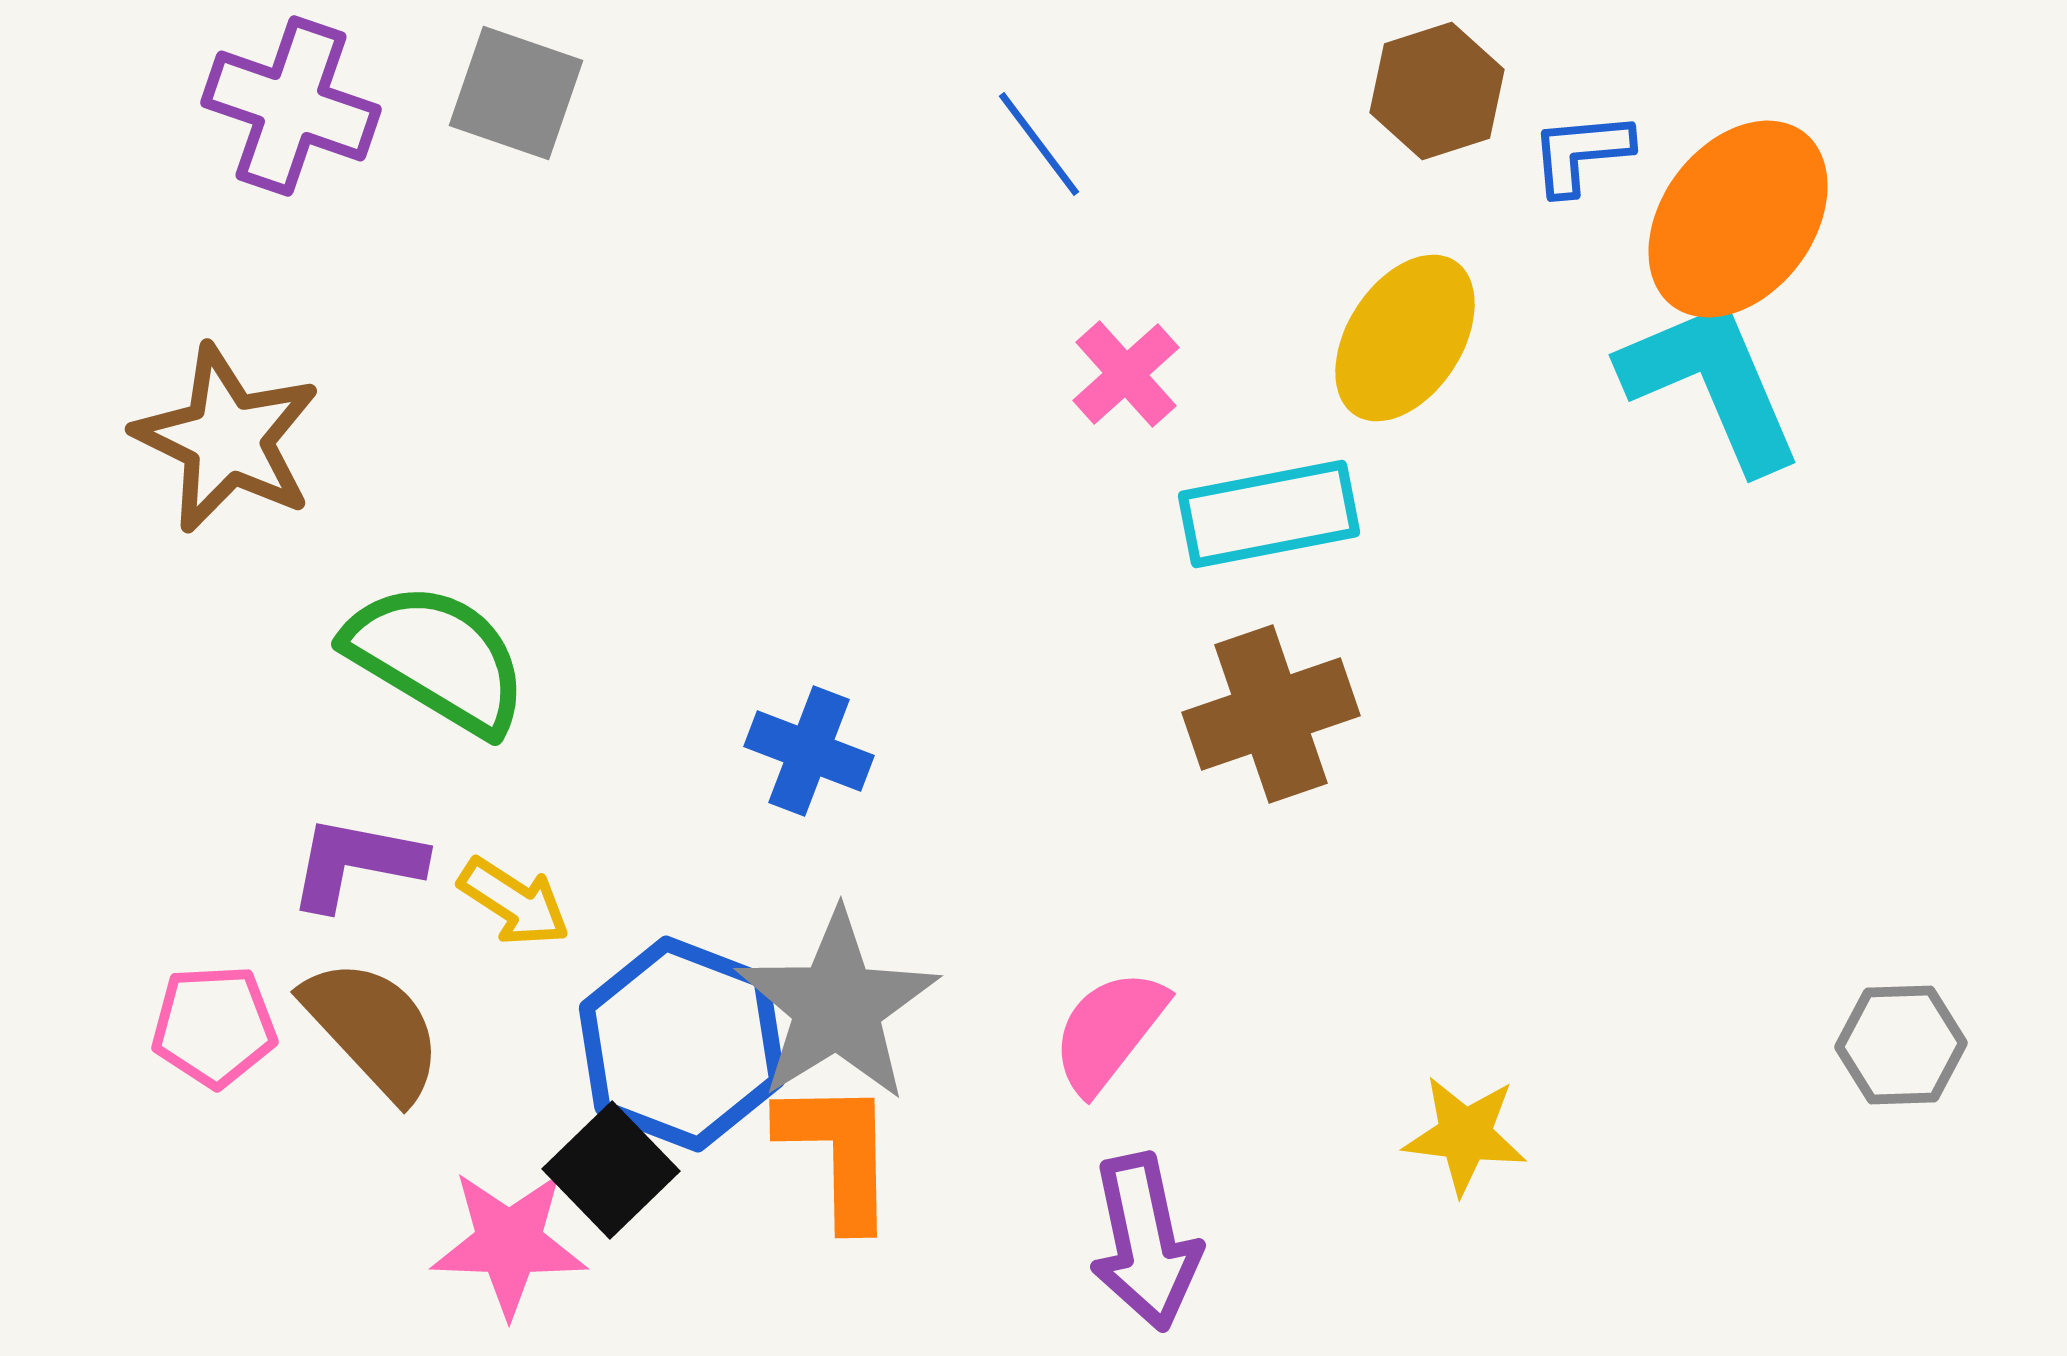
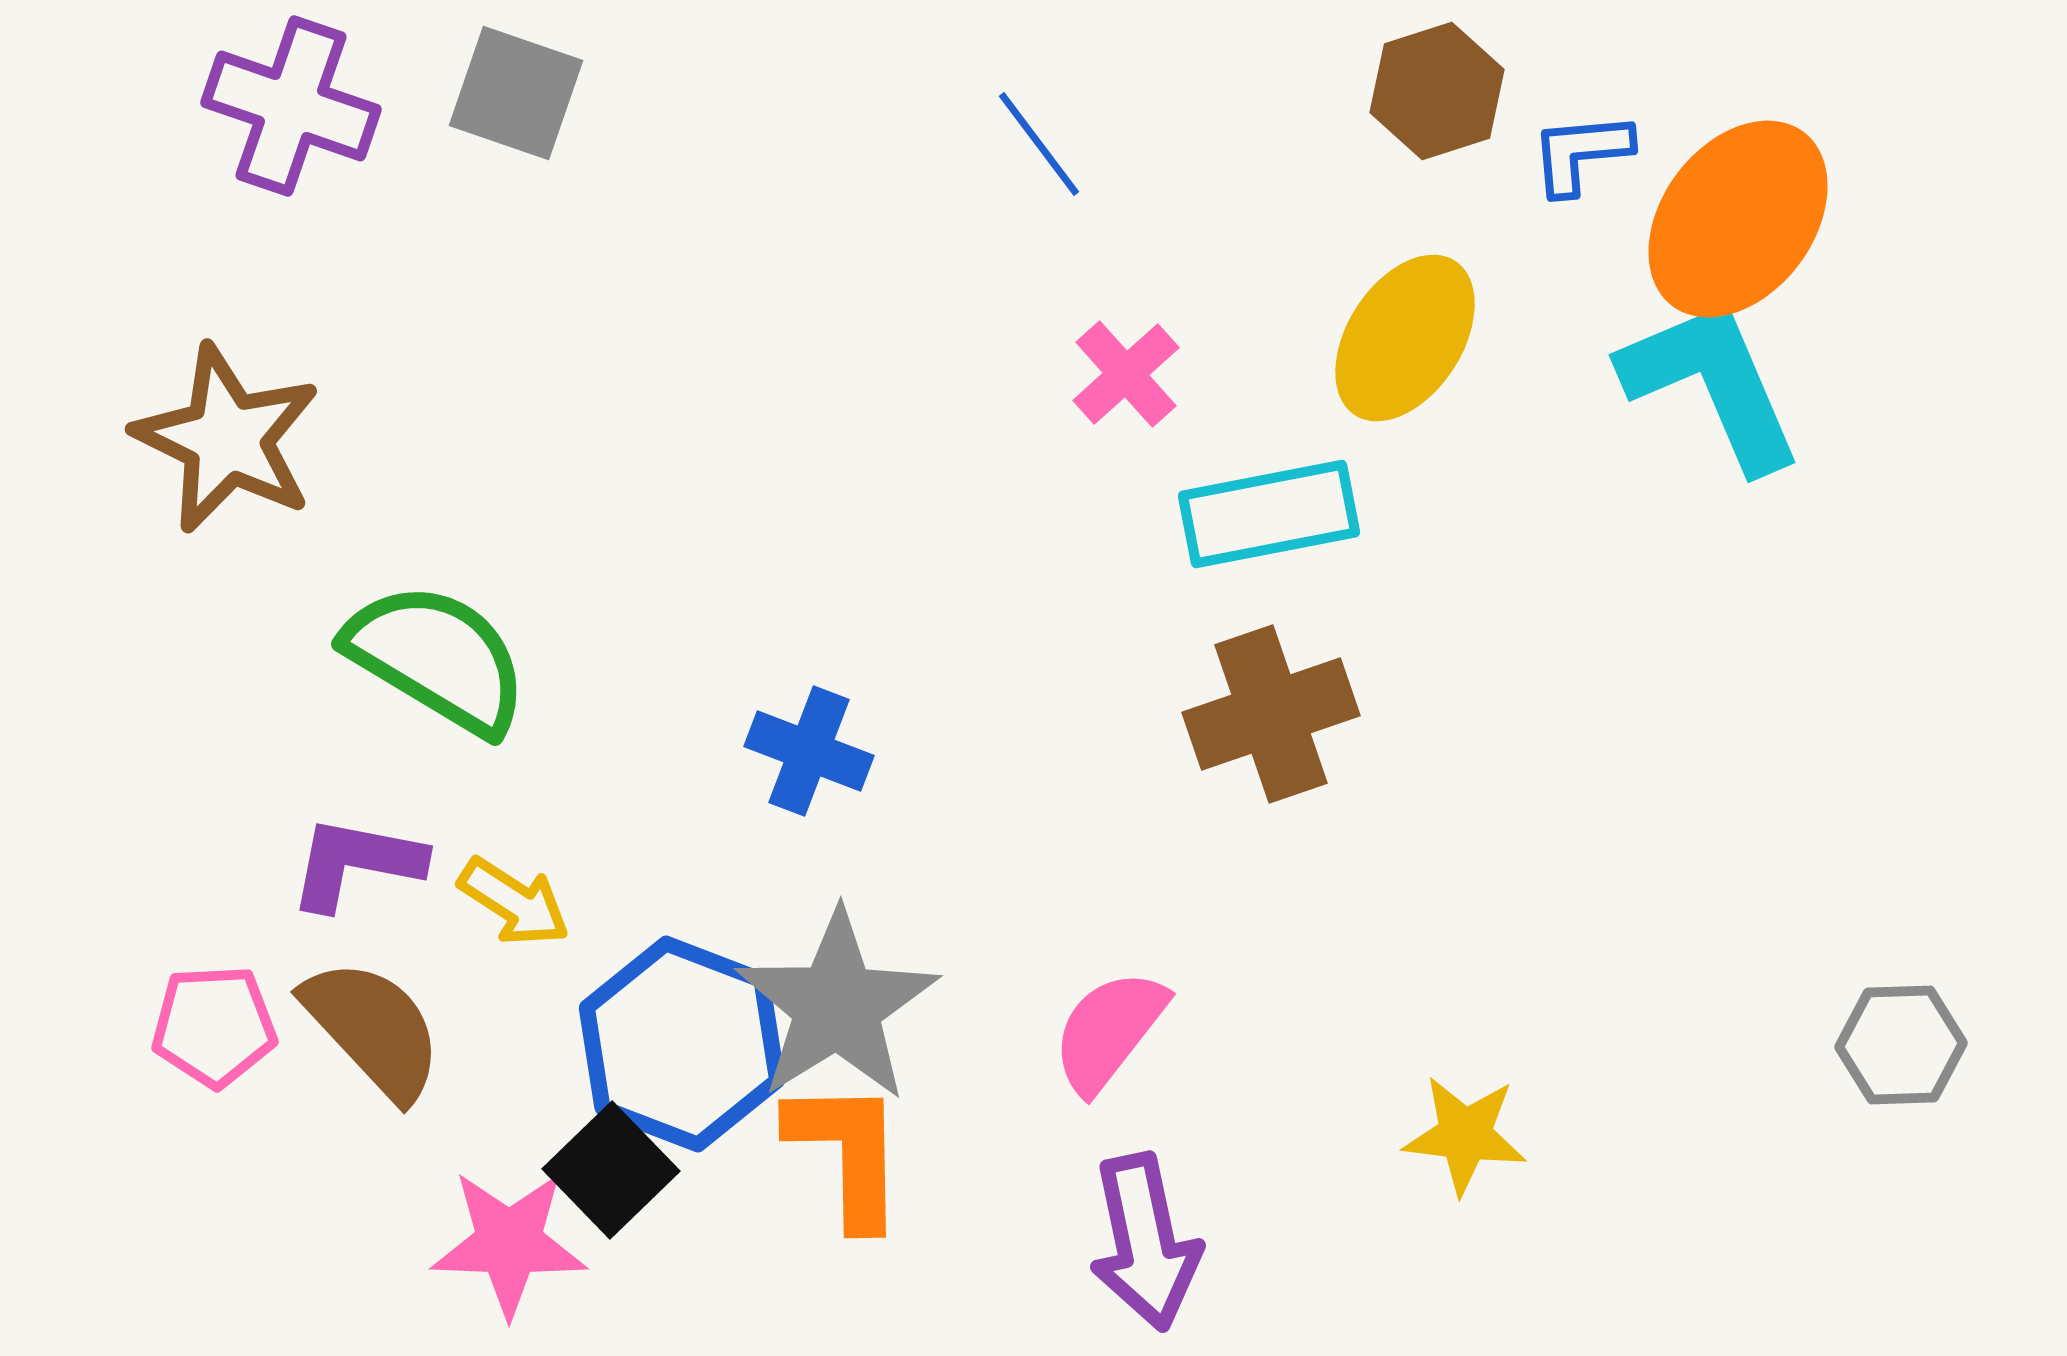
orange L-shape: moved 9 px right
